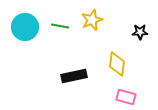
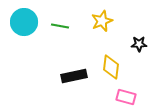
yellow star: moved 10 px right, 1 px down
cyan circle: moved 1 px left, 5 px up
black star: moved 1 px left, 12 px down
yellow diamond: moved 6 px left, 3 px down
